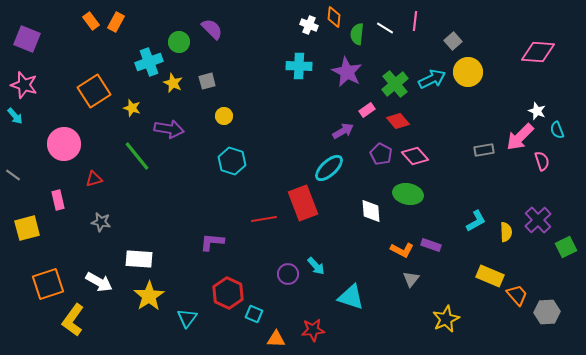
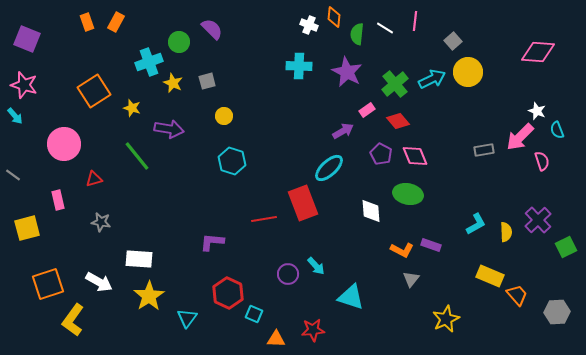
orange rectangle at (91, 21): moved 4 px left, 1 px down; rotated 18 degrees clockwise
pink diamond at (415, 156): rotated 20 degrees clockwise
cyan L-shape at (476, 221): moved 3 px down
gray hexagon at (547, 312): moved 10 px right
